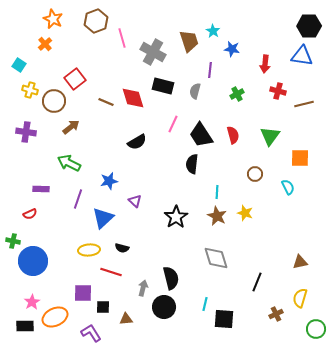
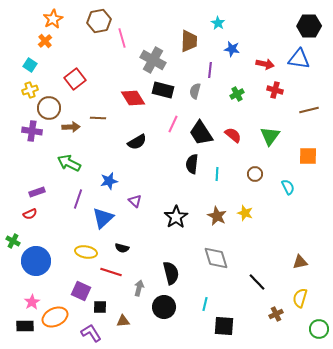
orange star at (53, 19): rotated 18 degrees clockwise
brown hexagon at (96, 21): moved 3 px right; rotated 10 degrees clockwise
cyan star at (213, 31): moved 5 px right, 8 px up
brown trapezoid at (189, 41): rotated 20 degrees clockwise
orange cross at (45, 44): moved 3 px up
gray cross at (153, 52): moved 8 px down
blue triangle at (302, 56): moved 3 px left, 3 px down
red arrow at (265, 64): rotated 84 degrees counterclockwise
cyan square at (19, 65): moved 11 px right
black rectangle at (163, 86): moved 4 px down
yellow cross at (30, 90): rotated 35 degrees counterclockwise
red cross at (278, 91): moved 3 px left, 1 px up
red diamond at (133, 98): rotated 15 degrees counterclockwise
brown circle at (54, 101): moved 5 px left, 7 px down
brown line at (106, 102): moved 8 px left, 16 px down; rotated 21 degrees counterclockwise
brown line at (304, 104): moved 5 px right, 6 px down
brown arrow at (71, 127): rotated 36 degrees clockwise
purple cross at (26, 132): moved 6 px right, 1 px up
black trapezoid at (201, 135): moved 2 px up
red semicircle at (233, 135): rotated 36 degrees counterclockwise
orange square at (300, 158): moved 8 px right, 2 px up
purple rectangle at (41, 189): moved 4 px left, 3 px down; rotated 21 degrees counterclockwise
cyan line at (217, 192): moved 18 px up
green cross at (13, 241): rotated 16 degrees clockwise
yellow ellipse at (89, 250): moved 3 px left, 2 px down; rotated 15 degrees clockwise
blue circle at (33, 261): moved 3 px right
black semicircle at (171, 278): moved 5 px up
black line at (257, 282): rotated 66 degrees counterclockwise
gray arrow at (143, 288): moved 4 px left
purple square at (83, 293): moved 2 px left, 2 px up; rotated 24 degrees clockwise
black square at (103, 307): moved 3 px left
brown triangle at (126, 319): moved 3 px left, 2 px down
black square at (224, 319): moved 7 px down
green circle at (316, 329): moved 3 px right
